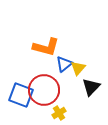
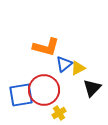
yellow triangle: rotated 21 degrees clockwise
black triangle: moved 1 px right, 1 px down
blue square: rotated 30 degrees counterclockwise
